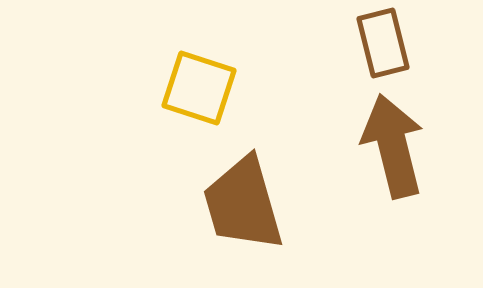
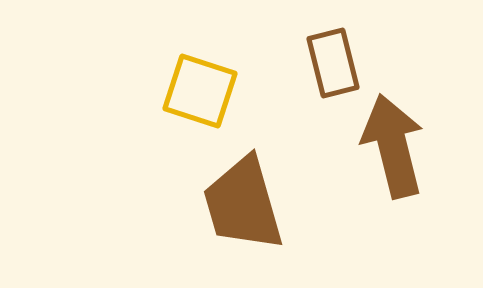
brown rectangle: moved 50 px left, 20 px down
yellow square: moved 1 px right, 3 px down
